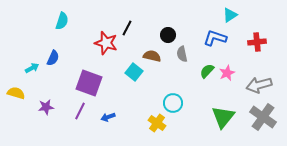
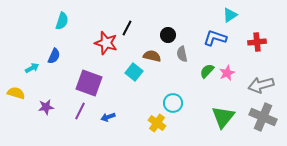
blue semicircle: moved 1 px right, 2 px up
gray arrow: moved 2 px right
gray cross: rotated 12 degrees counterclockwise
